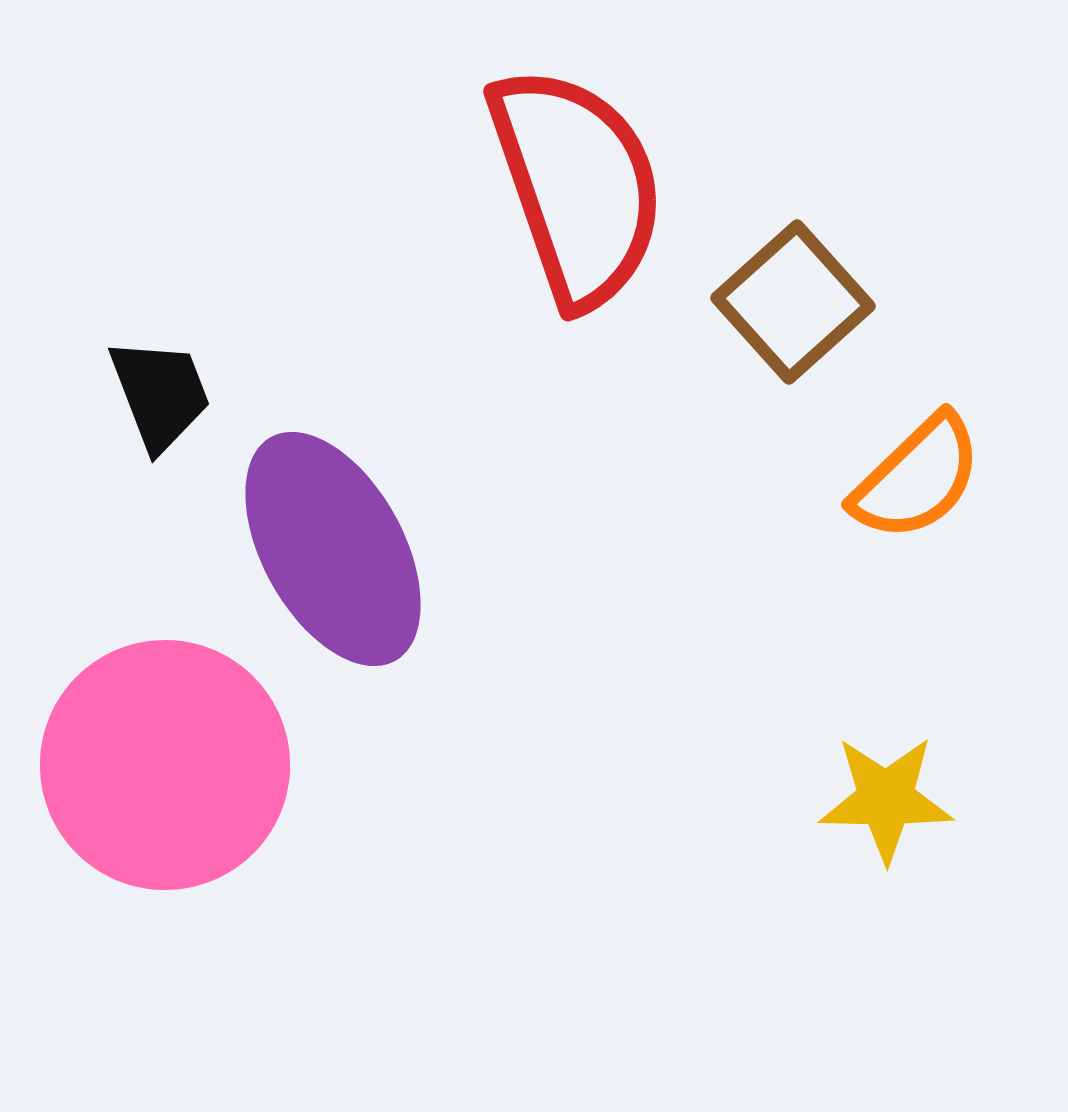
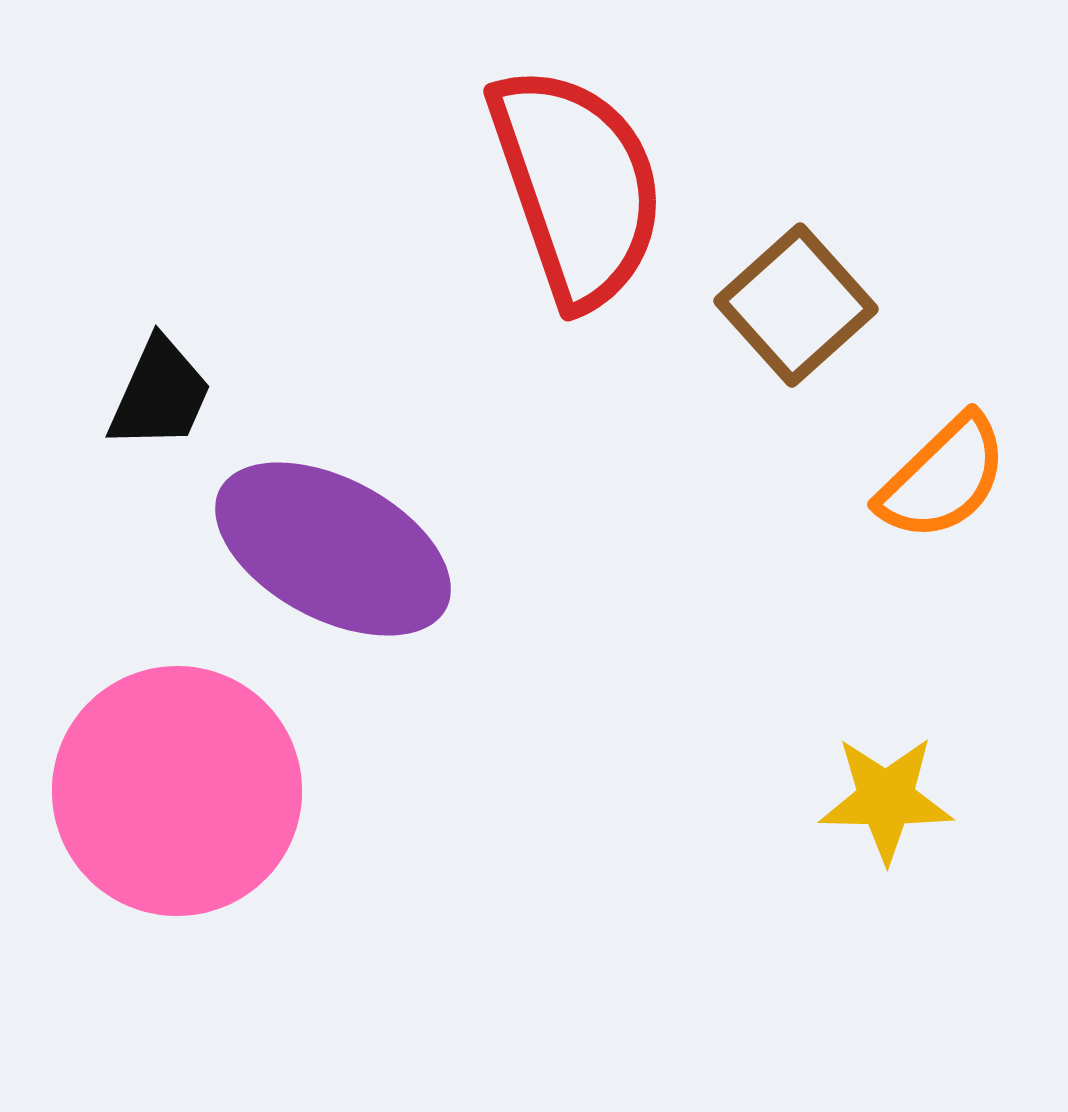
brown square: moved 3 px right, 3 px down
black trapezoid: rotated 45 degrees clockwise
orange semicircle: moved 26 px right
purple ellipse: rotated 33 degrees counterclockwise
pink circle: moved 12 px right, 26 px down
